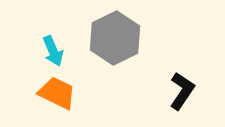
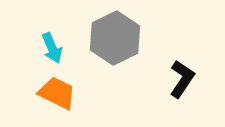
cyan arrow: moved 1 px left, 3 px up
black L-shape: moved 12 px up
